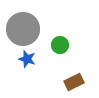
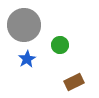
gray circle: moved 1 px right, 4 px up
blue star: rotated 24 degrees clockwise
